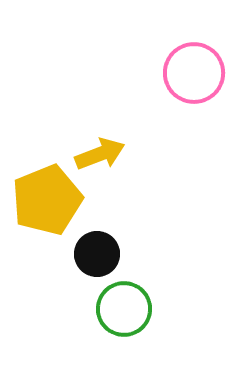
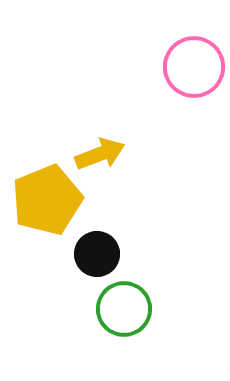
pink circle: moved 6 px up
